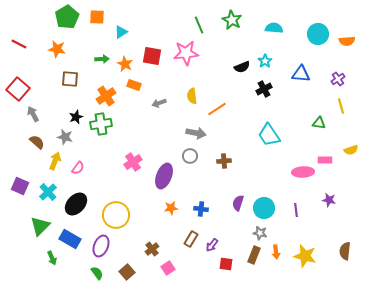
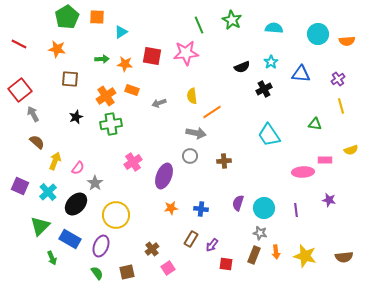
cyan star at (265, 61): moved 6 px right, 1 px down
orange star at (125, 64): rotated 21 degrees counterclockwise
orange rectangle at (134, 85): moved 2 px left, 5 px down
red square at (18, 89): moved 2 px right, 1 px down; rotated 10 degrees clockwise
orange line at (217, 109): moved 5 px left, 3 px down
green triangle at (319, 123): moved 4 px left, 1 px down
green cross at (101, 124): moved 10 px right
gray star at (65, 137): moved 30 px right, 46 px down; rotated 21 degrees clockwise
brown semicircle at (345, 251): moved 1 px left, 6 px down; rotated 102 degrees counterclockwise
brown square at (127, 272): rotated 28 degrees clockwise
